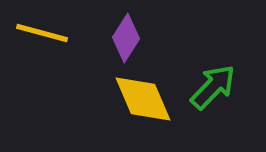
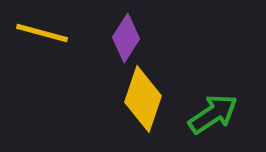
green arrow: moved 27 px down; rotated 12 degrees clockwise
yellow diamond: rotated 42 degrees clockwise
